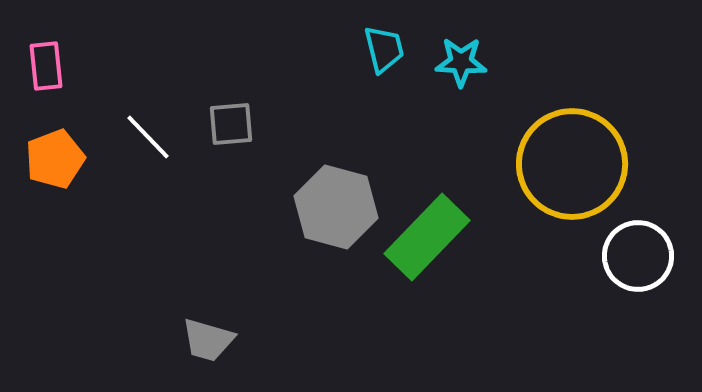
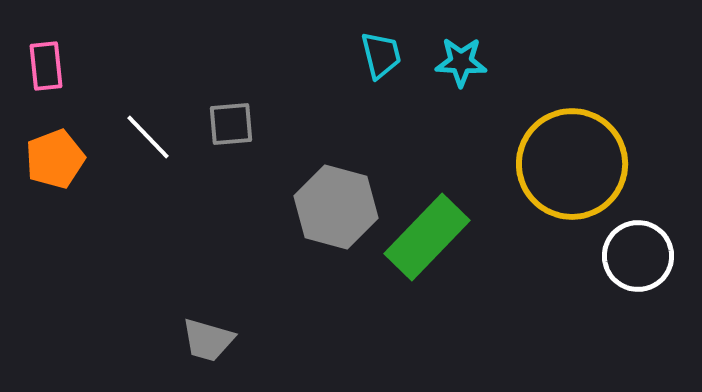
cyan trapezoid: moved 3 px left, 6 px down
